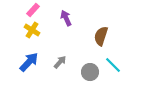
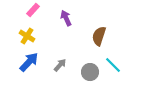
yellow cross: moved 5 px left, 6 px down
brown semicircle: moved 2 px left
gray arrow: moved 3 px down
